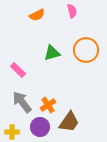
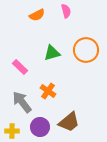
pink semicircle: moved 6 px left
pink rectangle: moved 2 px right, 3 px up
orange cross: moved 14 px up; rotated 21 degrees counterclockwise
brown trapezoid: rotated 15 degrees clockwise
yellow cross: moved 1 px up
